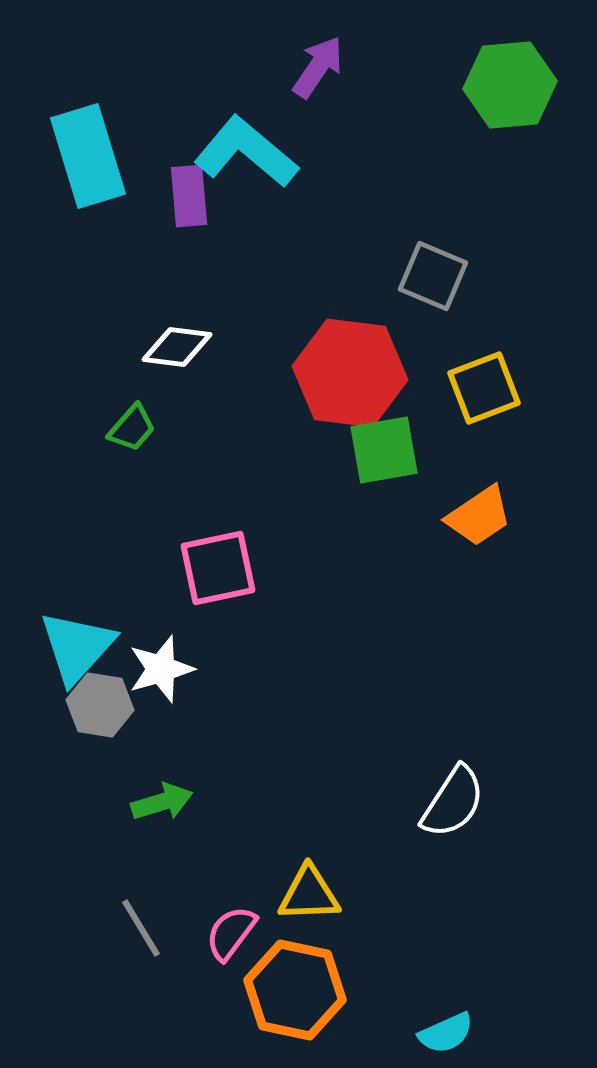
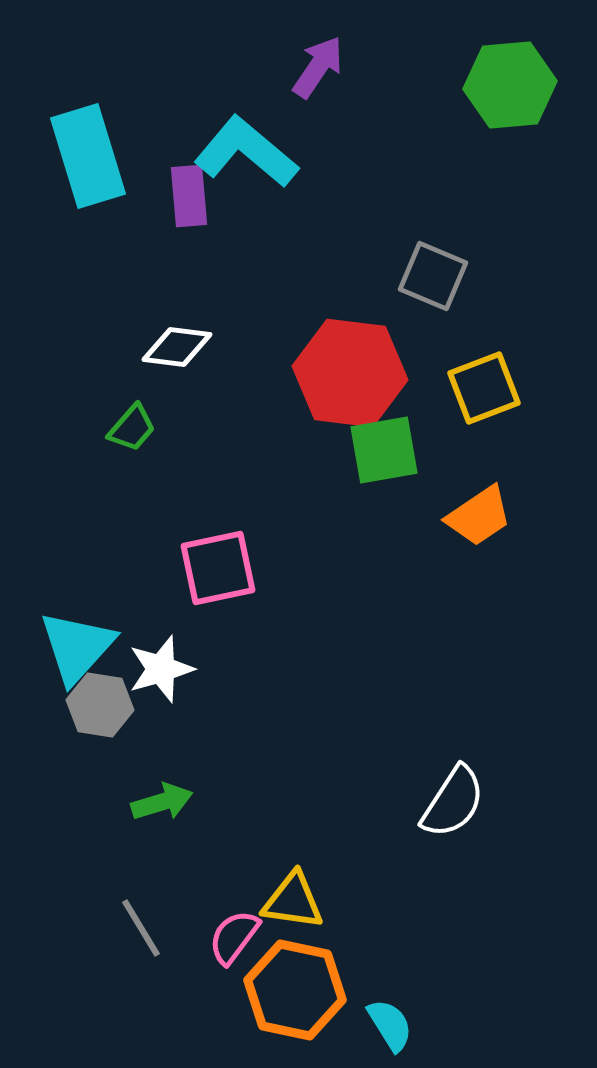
yellow triangle: moved 16 px left, 7 px down; rotated 10 degrees clockwise
pink semicircle: moved 3 px right, 4 px down
cyan semicircle: moved 56 px left, 8 px up; rotated 98 degrees counterclockwise
